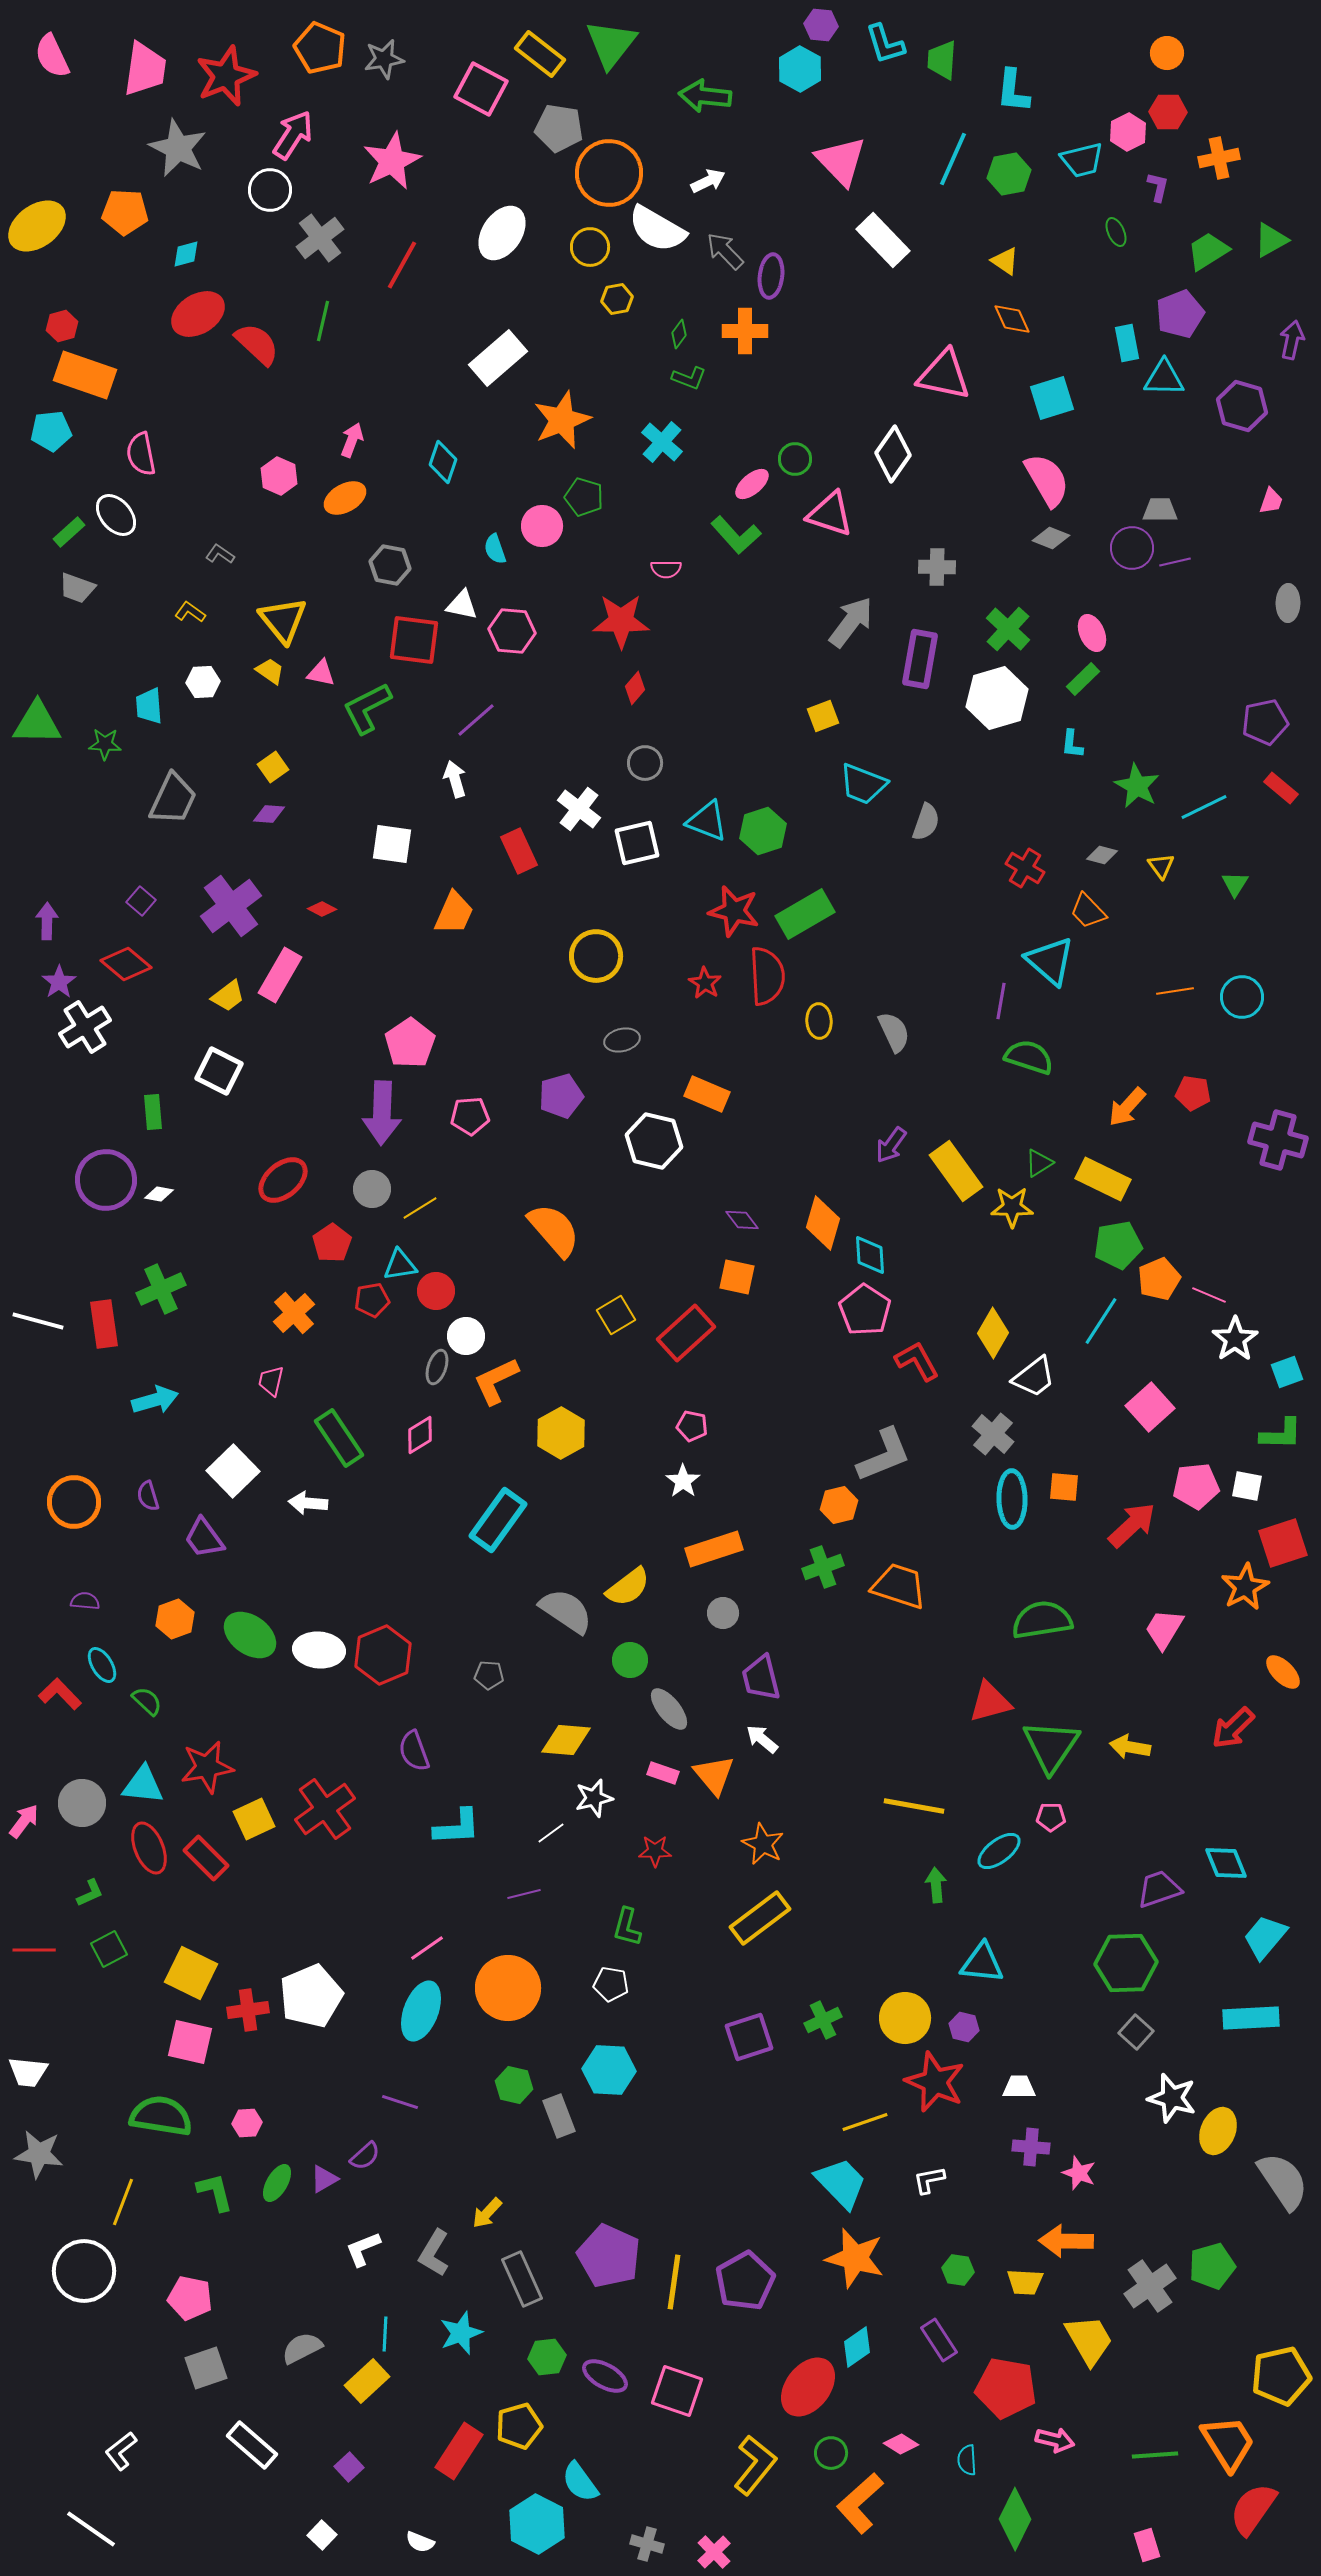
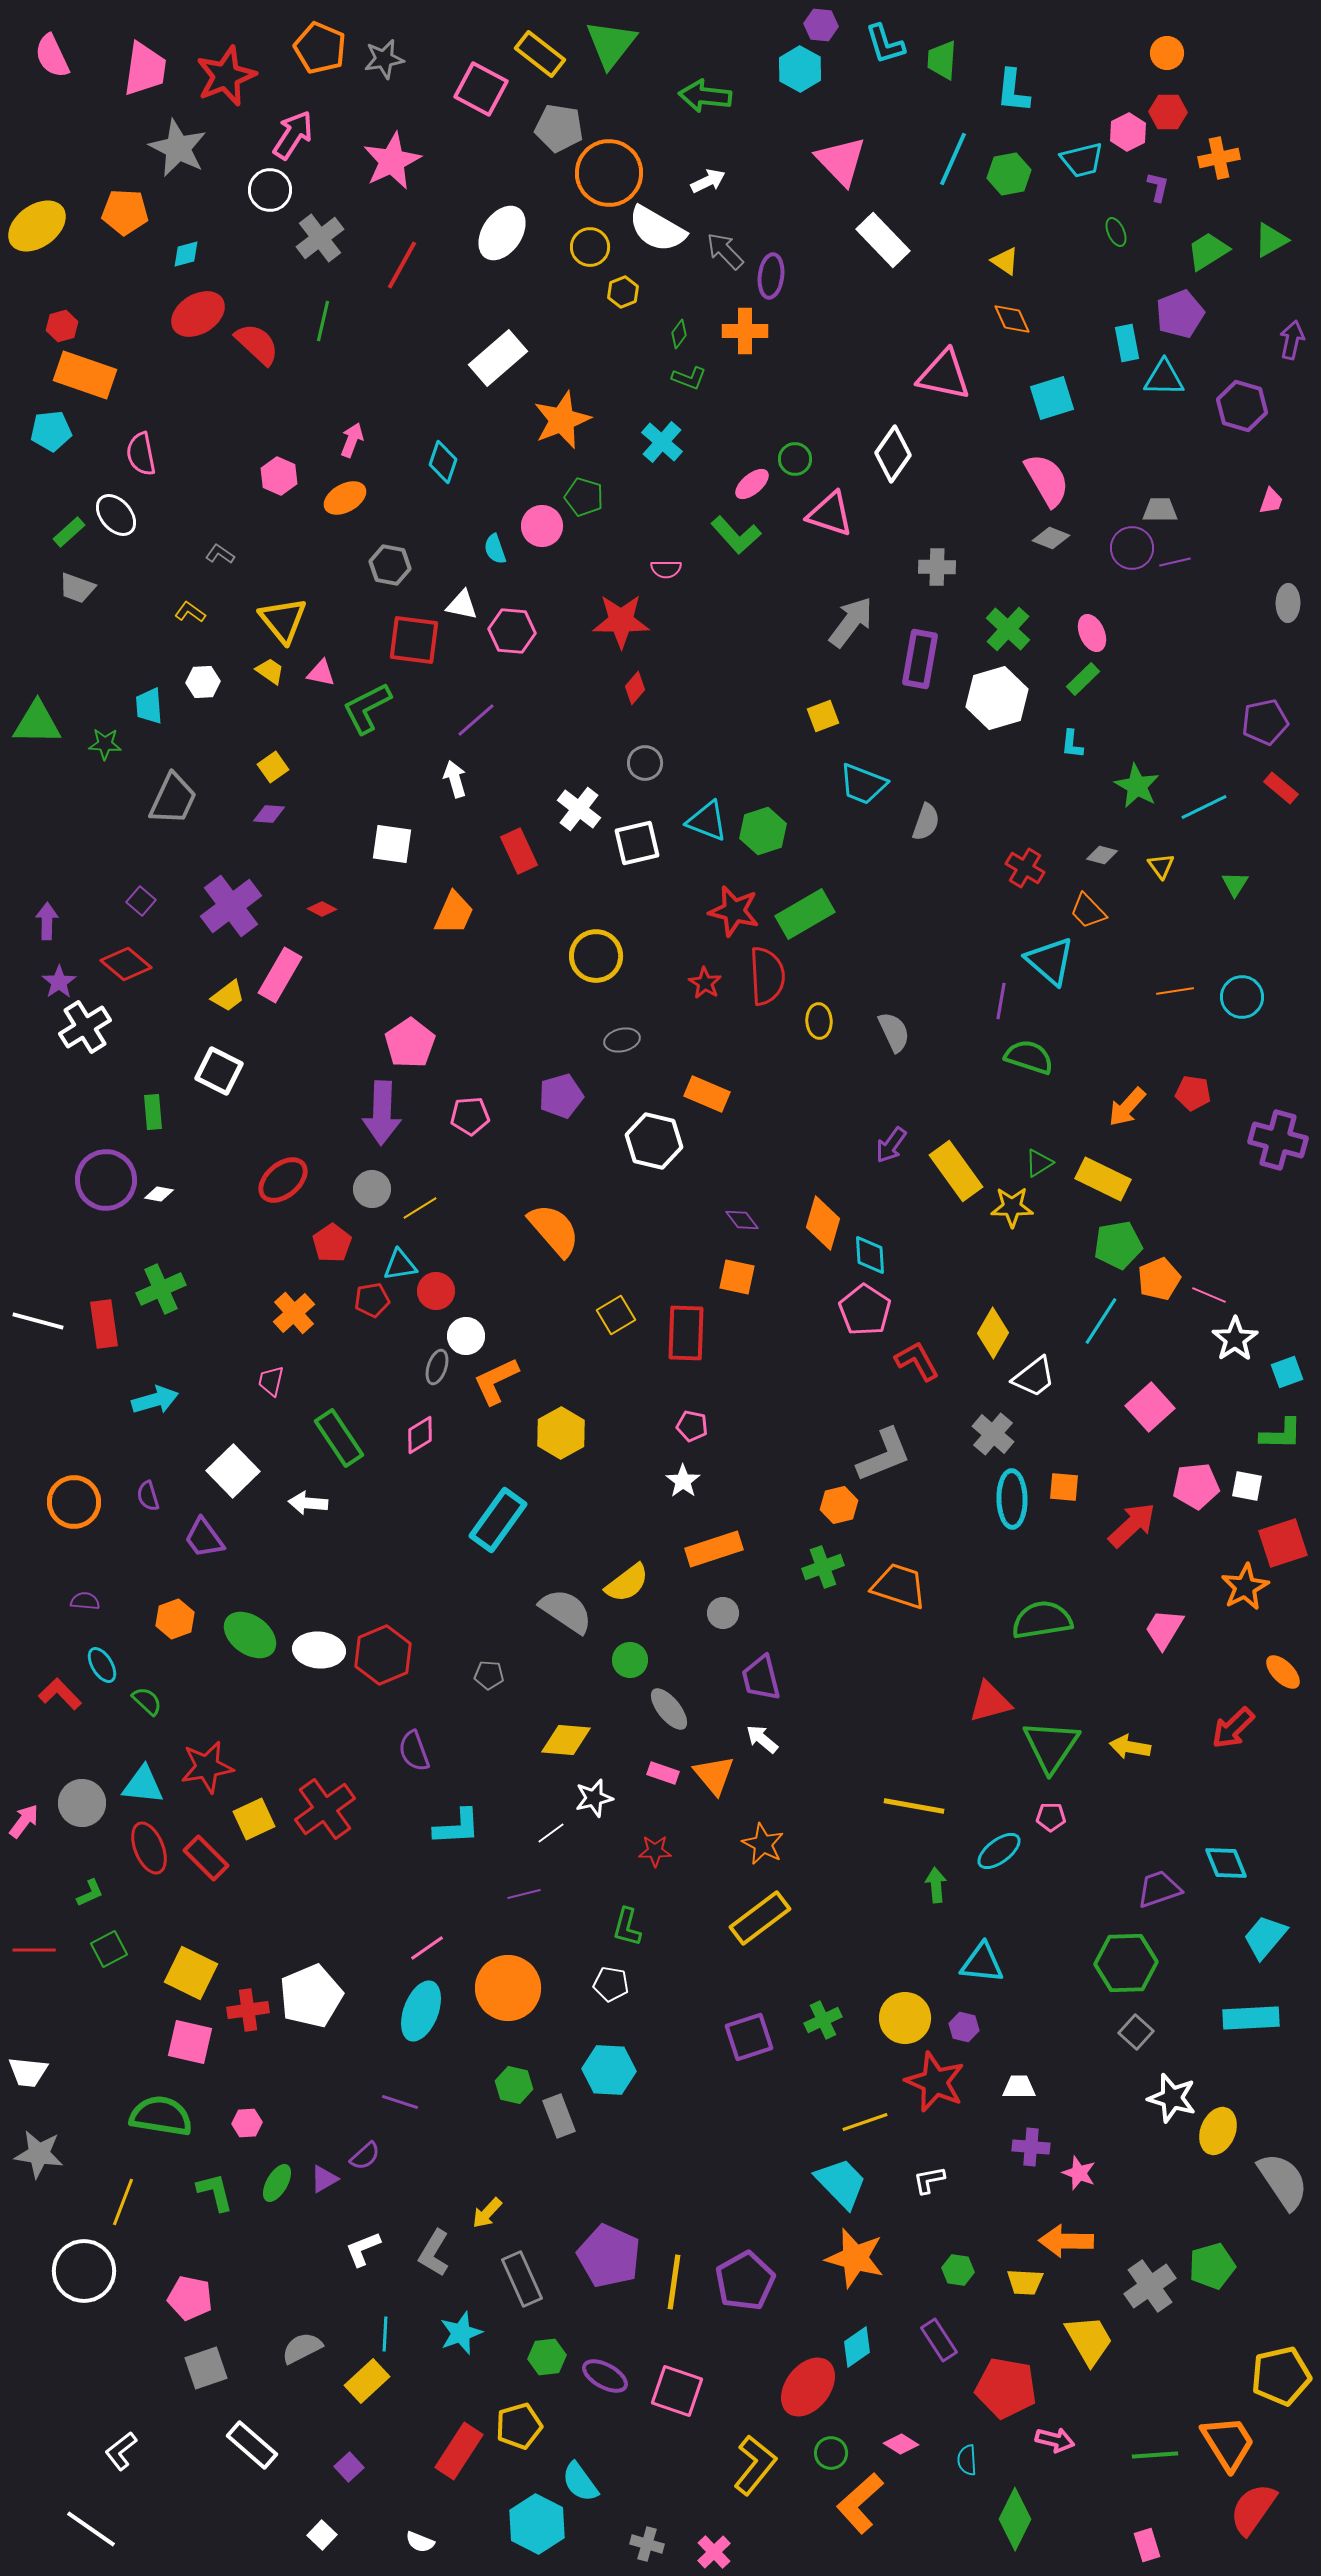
yellow hexagon at (617, 299): moved 6 px right, 7 px up; rotated 12 degrees counterclockwise
red rectangle at (686, 1333): rotated 46 degrees counterclockwise
yellow semicircle at (628, 1587): moved 1 px left, 4 px up
